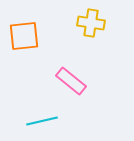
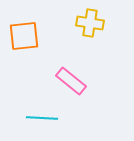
yellow cross: moved 1 px left
cyan line: moved 3 px up; rotated 16 degrees clockwise
